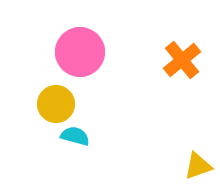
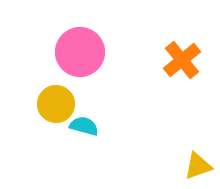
cyan semicircle: moved 9 px right, 10 px up
